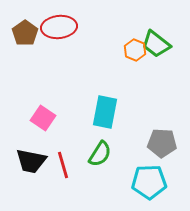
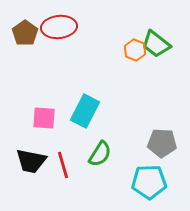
cyan rectangle: moved 20 px left, 1 px up; rotated 16 degrees clockwise
pink square: moved 1 px right; rotated 30 degrees counterclockwise
